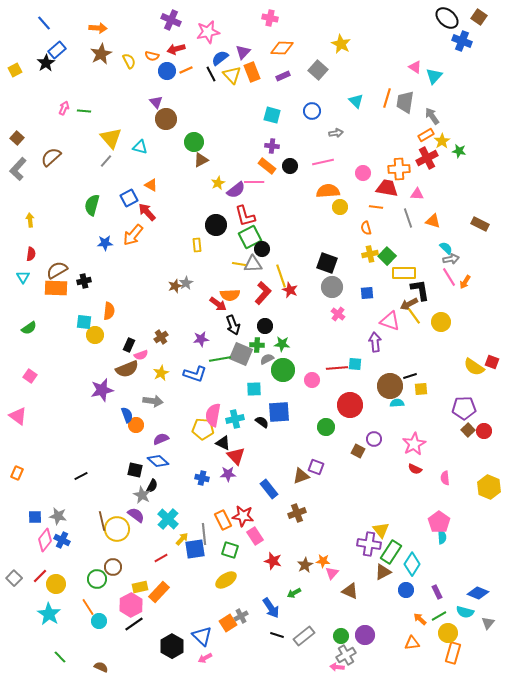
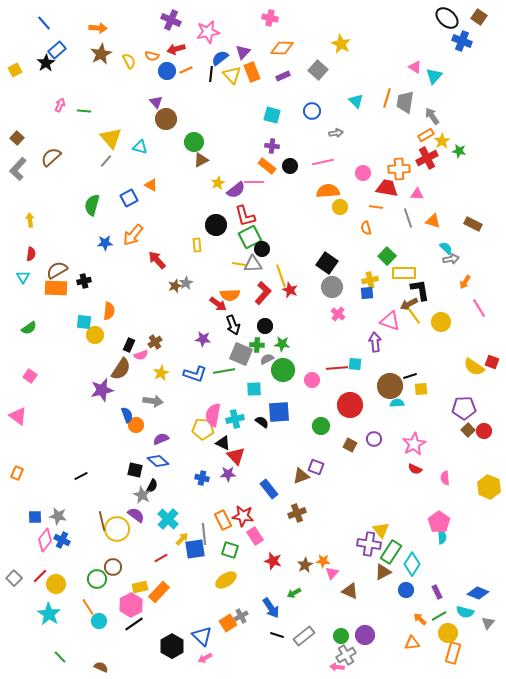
black line at (211, 74): rotated 35 degrees clockwise
pink arrow at (64, 108): moved 4 px left, 3 px up
red arrow at (147, 212): moved 10 px right, 48 px down
brown rectangle at (480, 224): moved 7 px left
yellow cross at (370, 254): moved 26 px down
black square at (327, 263): rotated 15 degrees clockwise
pink line at (449, 277): moved 30 px right, 31 px down
brown cross at (161, 337): moved 6 px left, 5 px down
purple star at (201, 339): moved 2 px right; rotated 14 degrees clockwise
green line at (220, 359): moved 4 px right, 12 px down
brown semicircle at (127, 369): moved 6 px left; rotated 35 degrees counterclockwise
green circle at (326, 427): moved 5 px left, 1 px up
brown square at (358, 451): moved 8 px left, 6 px up
